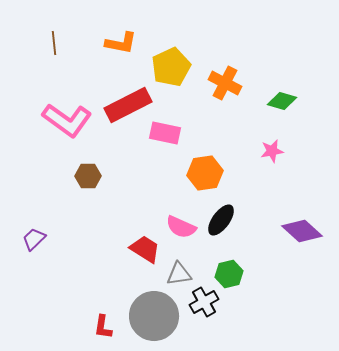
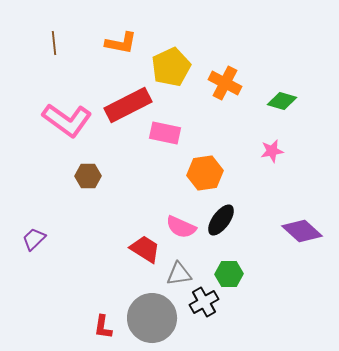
green hexagon: rotated 12 degrees clockwise
gray circle: moved 2 px left, 2 px down
